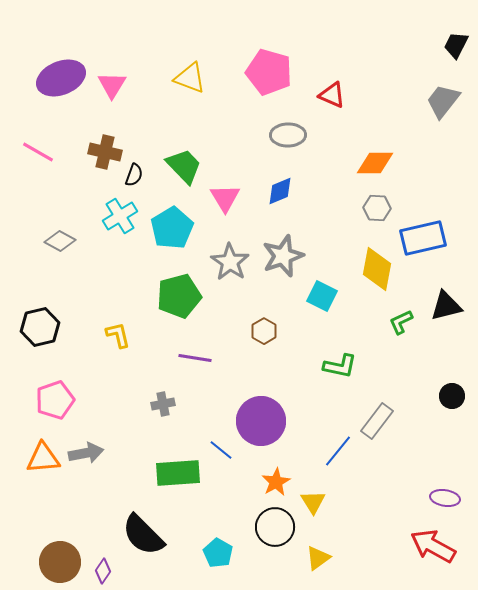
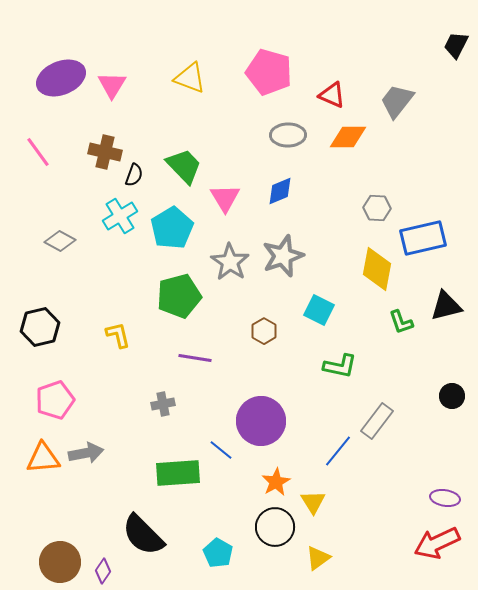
gray trapezoid at (443, 101): moved 46 px left
pink line at (38, 152): rotated 24 degrees clockwise
orange diamond at (375, 163): moved 27 px left, 26 px up
cyan square at (322, 296): moved 3 px left, 14 px down
green L-shape at (401, 322): rotated 84 degrees counterclockwise
red arrow at (433, 546): moved 4 px right, 3 px up; rotated 54 degrees counterclockwise
